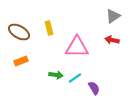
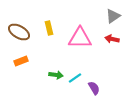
red arrow: moved 1 px up
pink triangle: moved 3 px right, 9 px up
